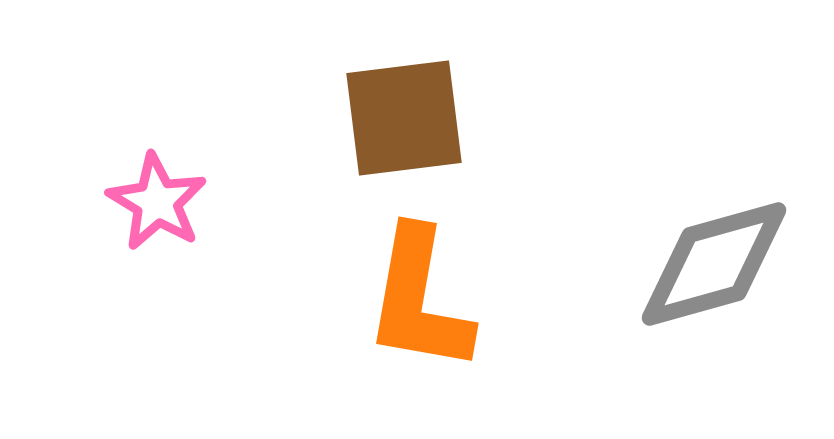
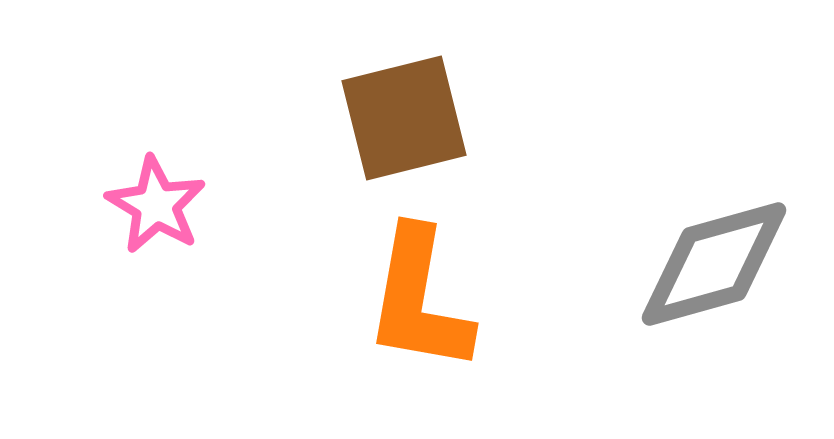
brown square: rotated 7 degrees counterclockwise
pink star: moved 1 px left, 3 px down
